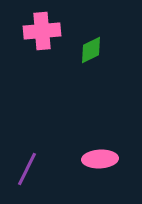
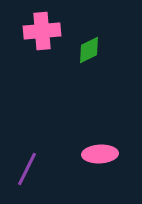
green diamond: moved 2 px left
pink ellipse: moved 5 px up
